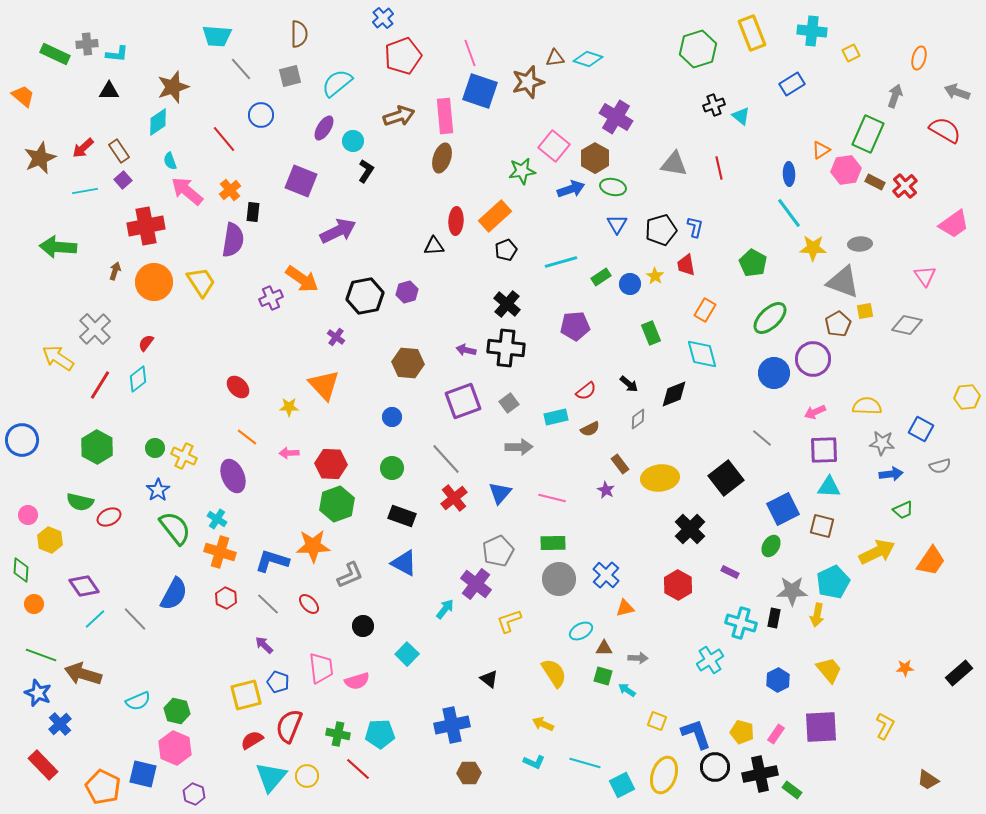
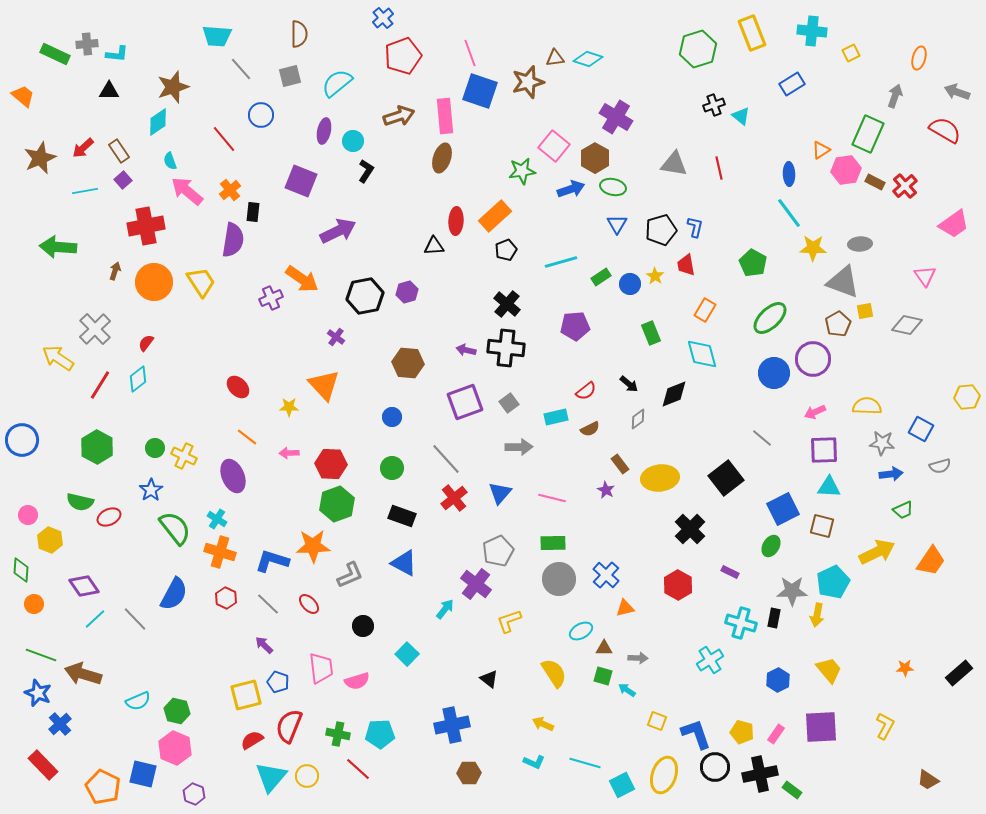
purple ellipse at (324, 128): moved 3 px down; rotated 20 degrees counterclockwise
purple square at (463, 401): moved 2 px right, 1 px down
blue star at (158, 490): moved 7 px left
